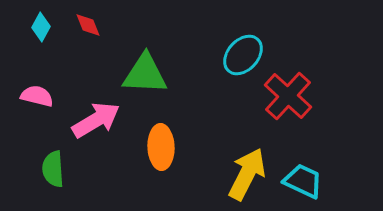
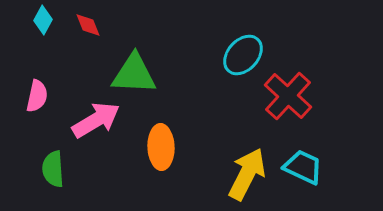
cyan diamond: moved 2 px right, 7 px up
green triangle: moved 11 px left
pink semicircle: rotated 88 degrees clockwise
cyan trapezoid: moved 14 px up
